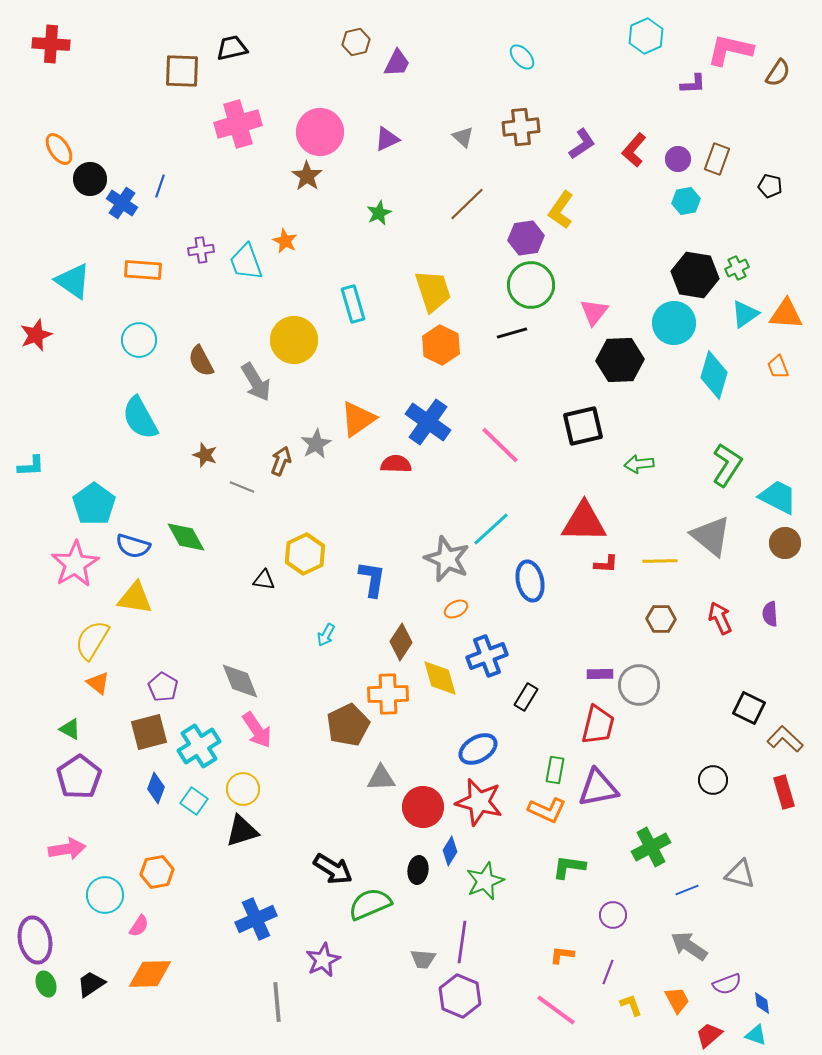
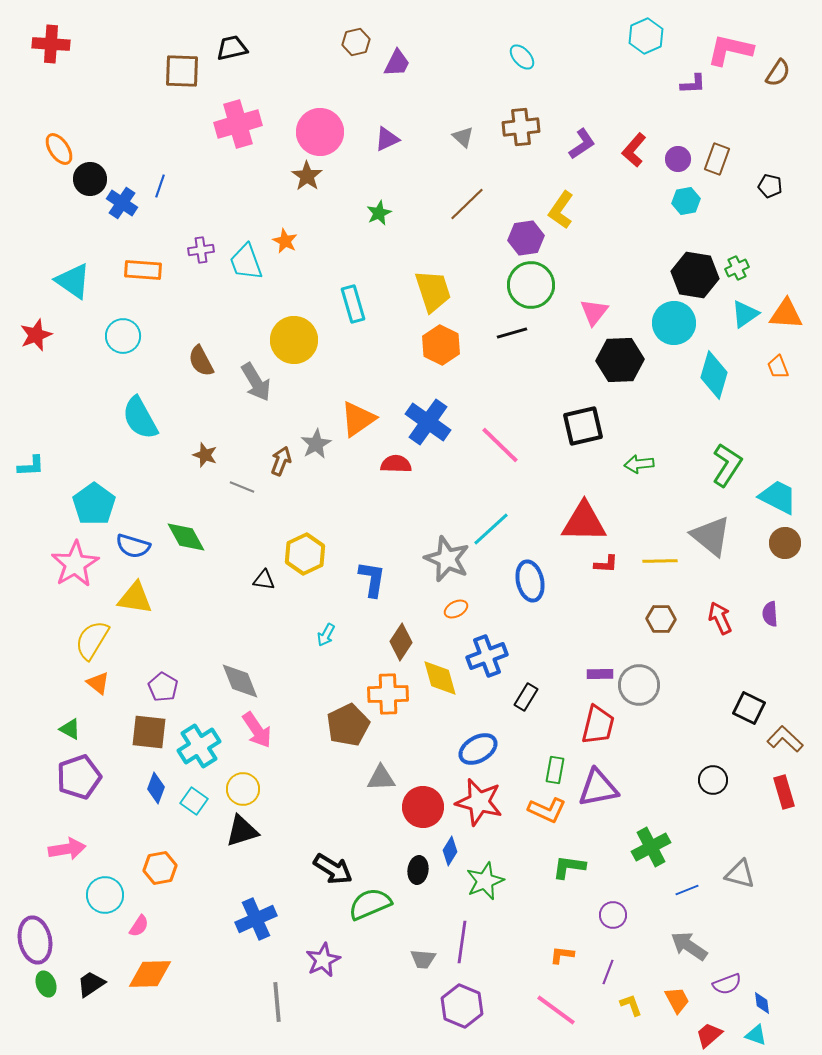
cyan circle at (139, 340): moved 16 px left, 4 px up
brown square at (149, 732): rotated 21 degrees clockwise
purple pentagon at (79, 777): rotated 15 degrees clockwise
orange hexagon at (157, 872): moved 3 px right, 4 px up
purple hexagon at (460, 996): moved 2 px right, 10 px down
